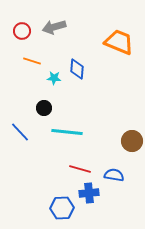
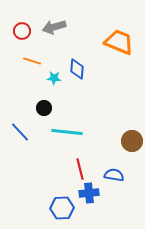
red line: rotated 60 degrees clockwise
